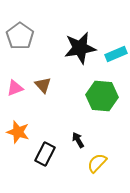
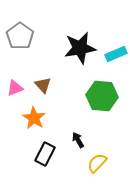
orange star: moved 16 px right, 14 px up; rotated 15 degrees clockwise
